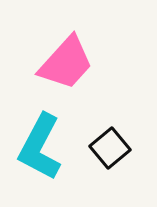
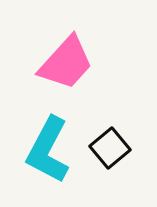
cyan L-shape: moved 8 px right, 3 px down
